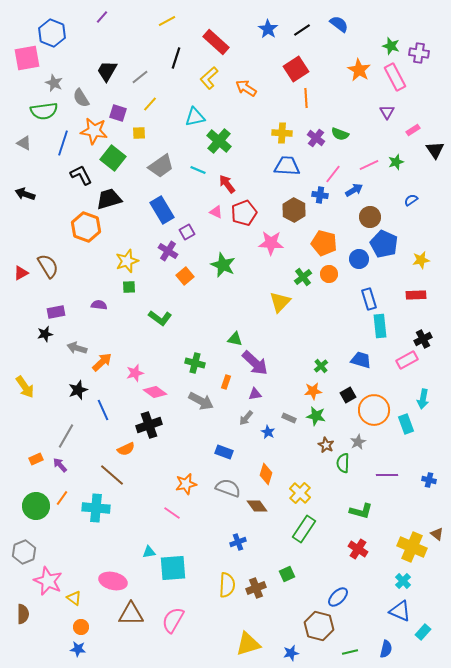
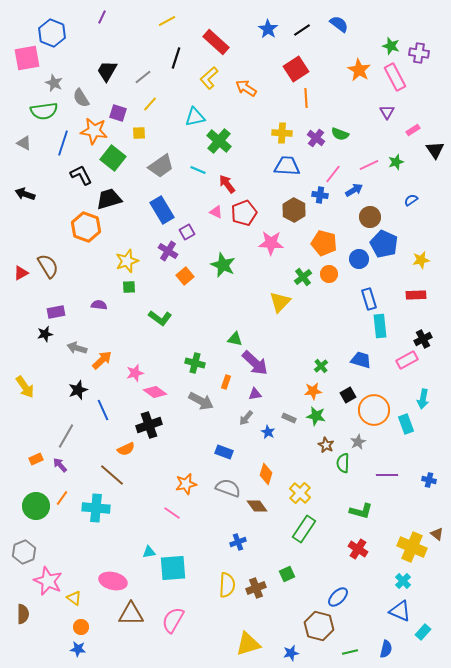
purple line at (102, 17): rotated 16 degrees counterclockwise
gray line at (140, 77): moved 3 px right
orange arrow at (102, 362): moved 2 px up
